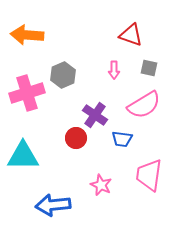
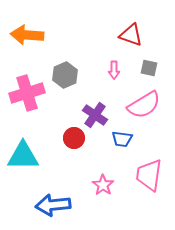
gray hexagon: moved 2 px right
red circle: moved 2 px left
pink star: moved 2 px right; rotated 10 degrees clockwise
